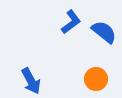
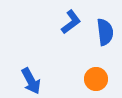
blue semicircle: moved 1 px right; rotated 44 degrees clockwise
